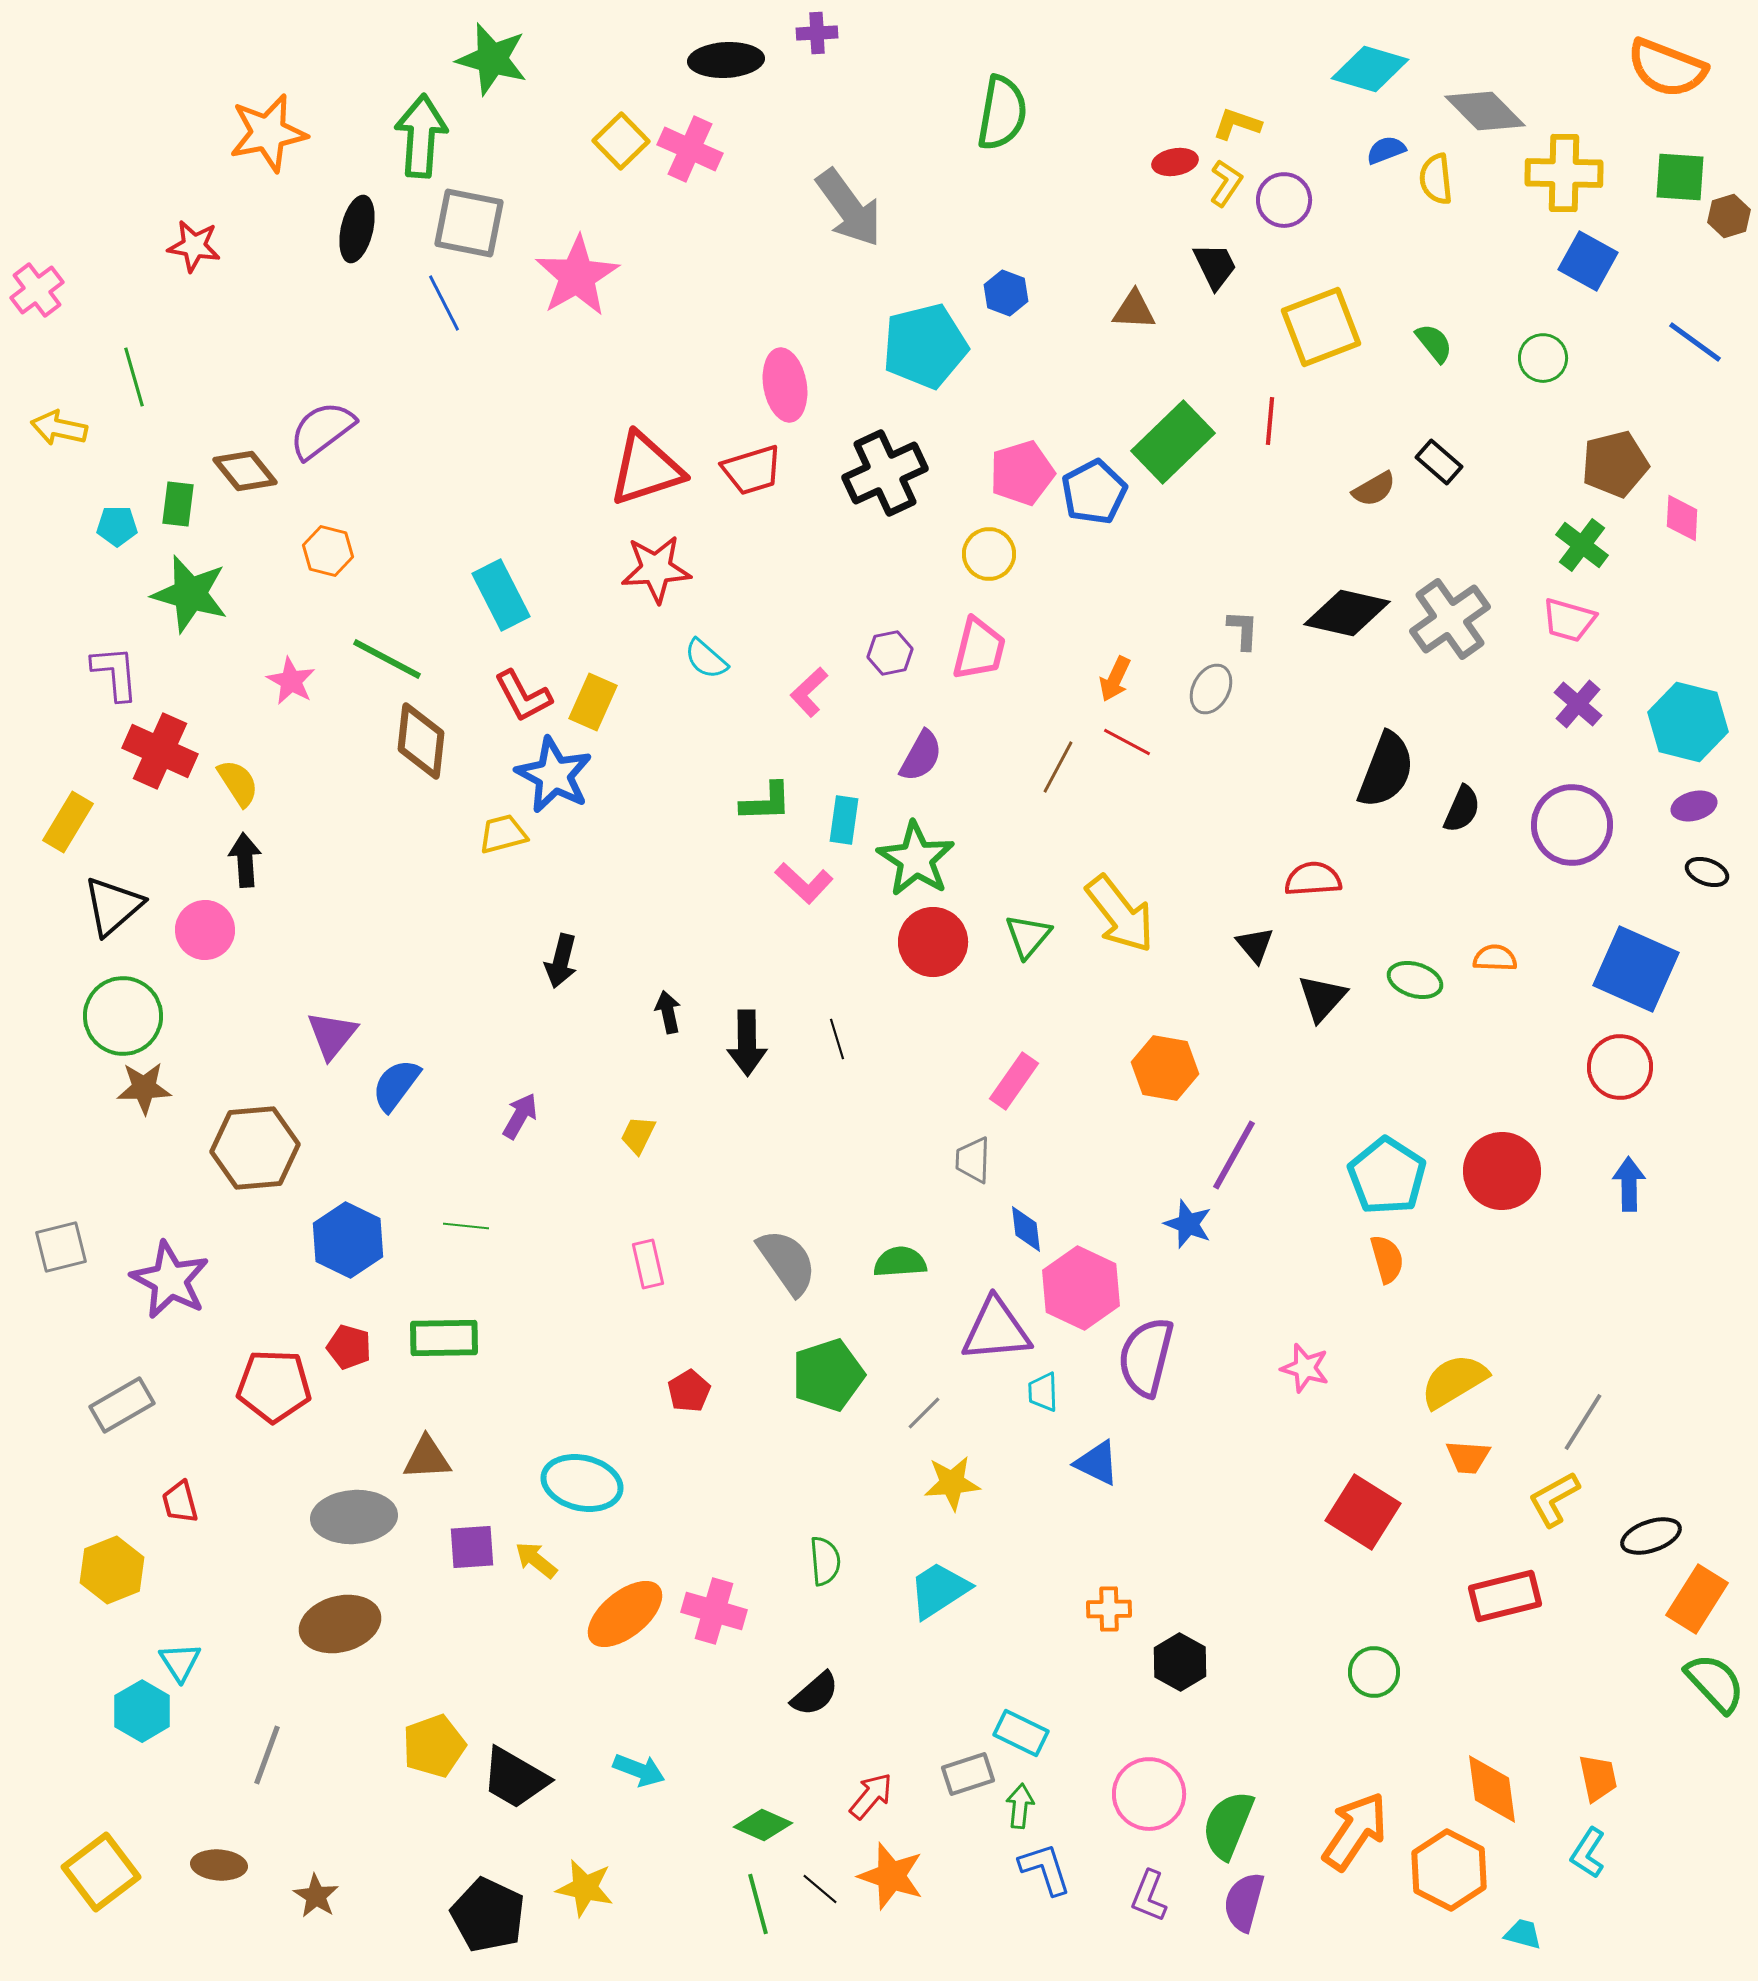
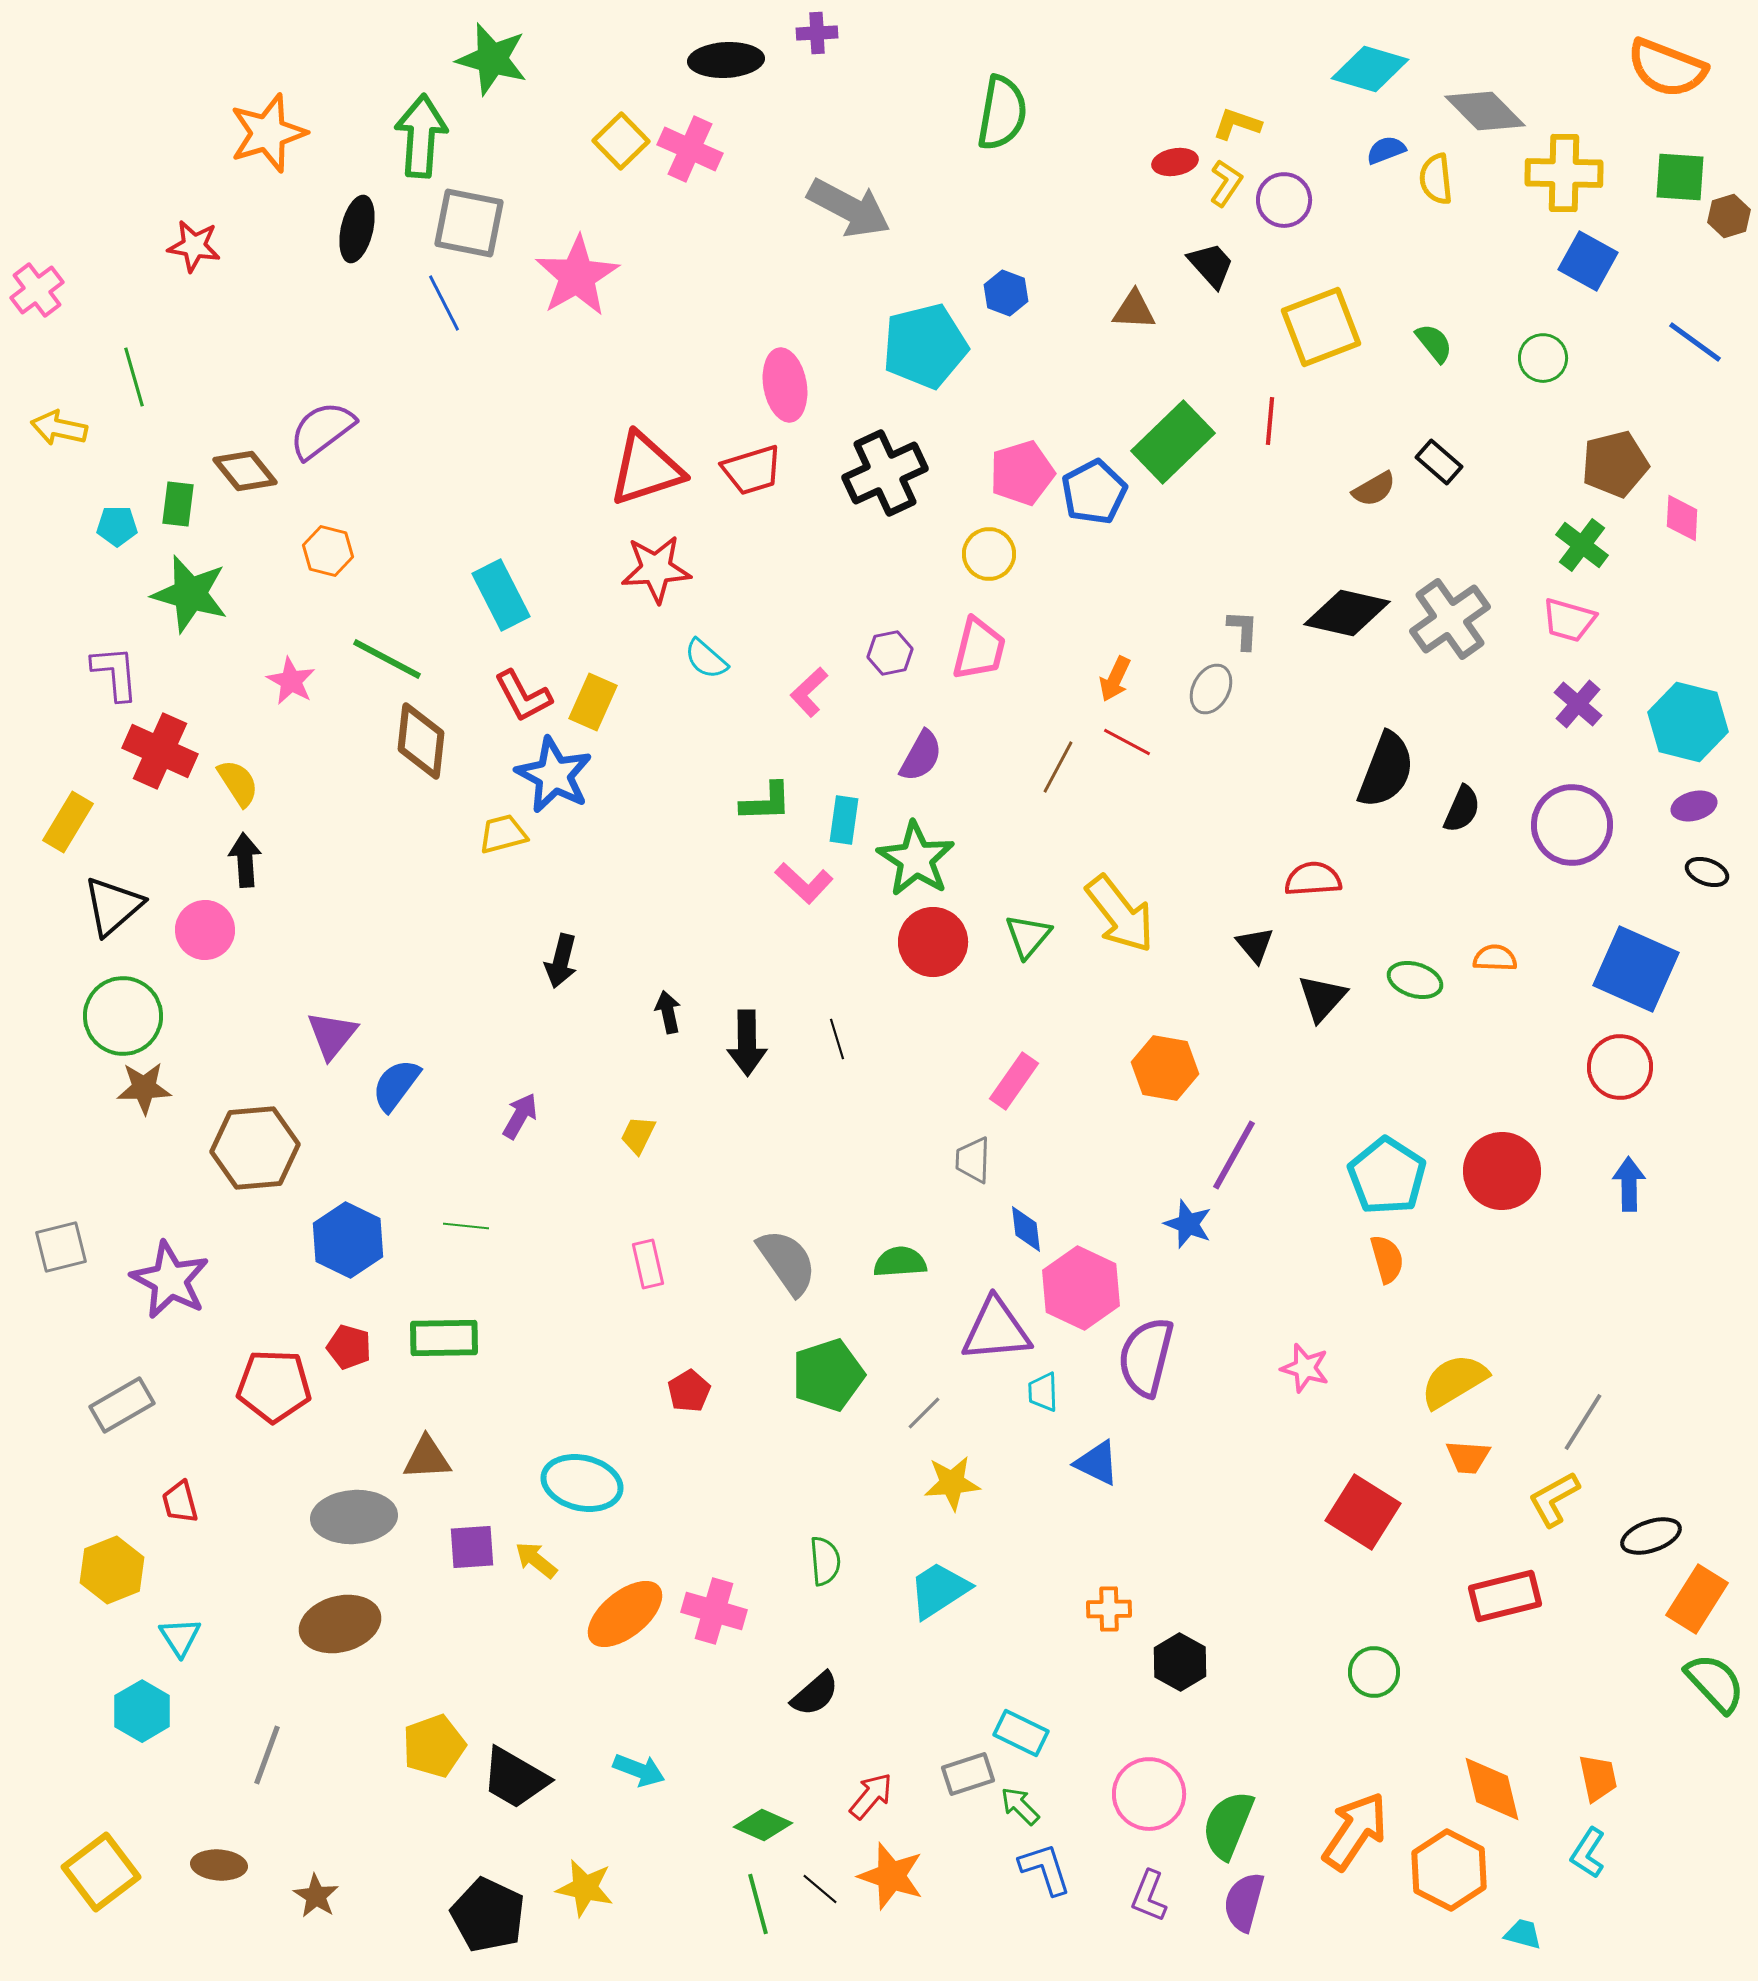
orange star at (268, 133): rotated 6 degrees counterclockwise
gray arrow at (849, 208): rotated 26 degrees counterclockwise
black trapezoid at (1215, 266): moved 4 px left, 1 px up; rotated 16 degrees counterclockwise
cyan triangle at (180, 1662): moved 25 px up
orange diamond at (1492, 1789): rotated 6 degrees counterclockwise
green arrow at (1020, 1806): rotated 51 degrees counterclockwise
